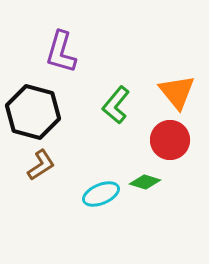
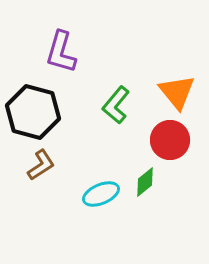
green diamond: rotated 56 degrees counterclockwise
